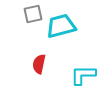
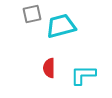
gray square: moved 1 px left
red semicircle: moved 10 px right, 4 px down; rotated 12 degrees counterclockwise
